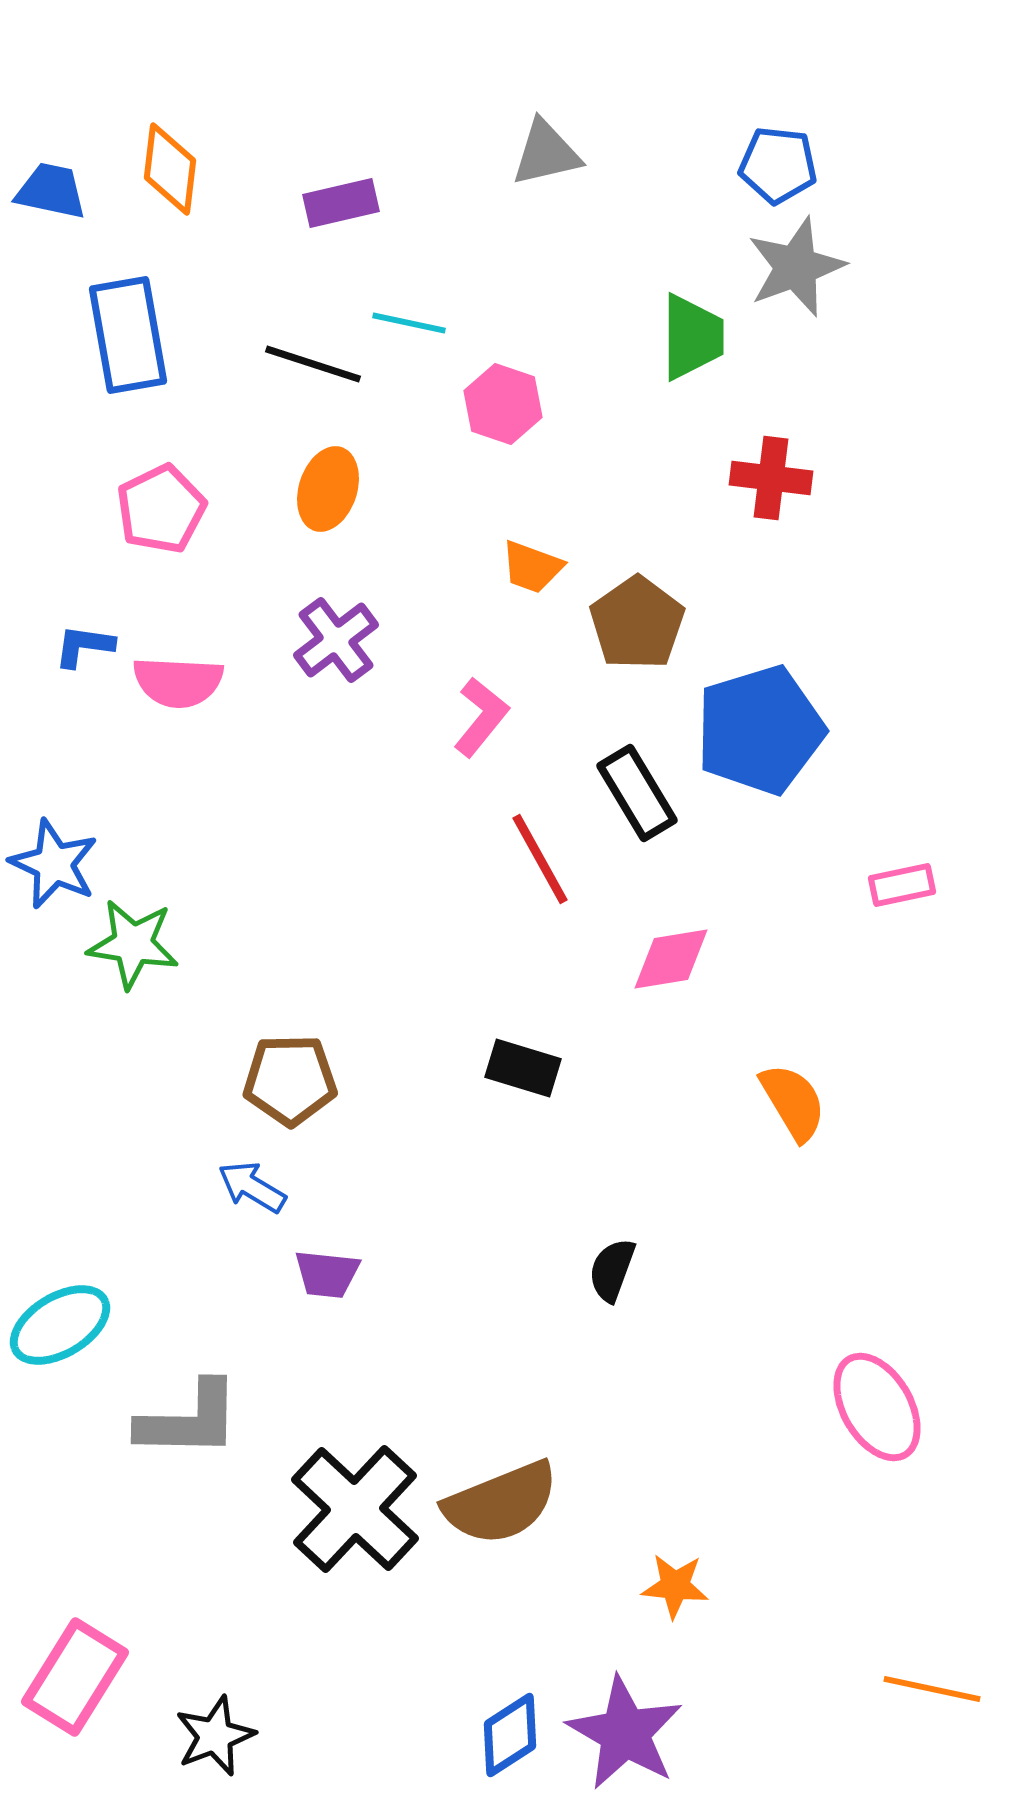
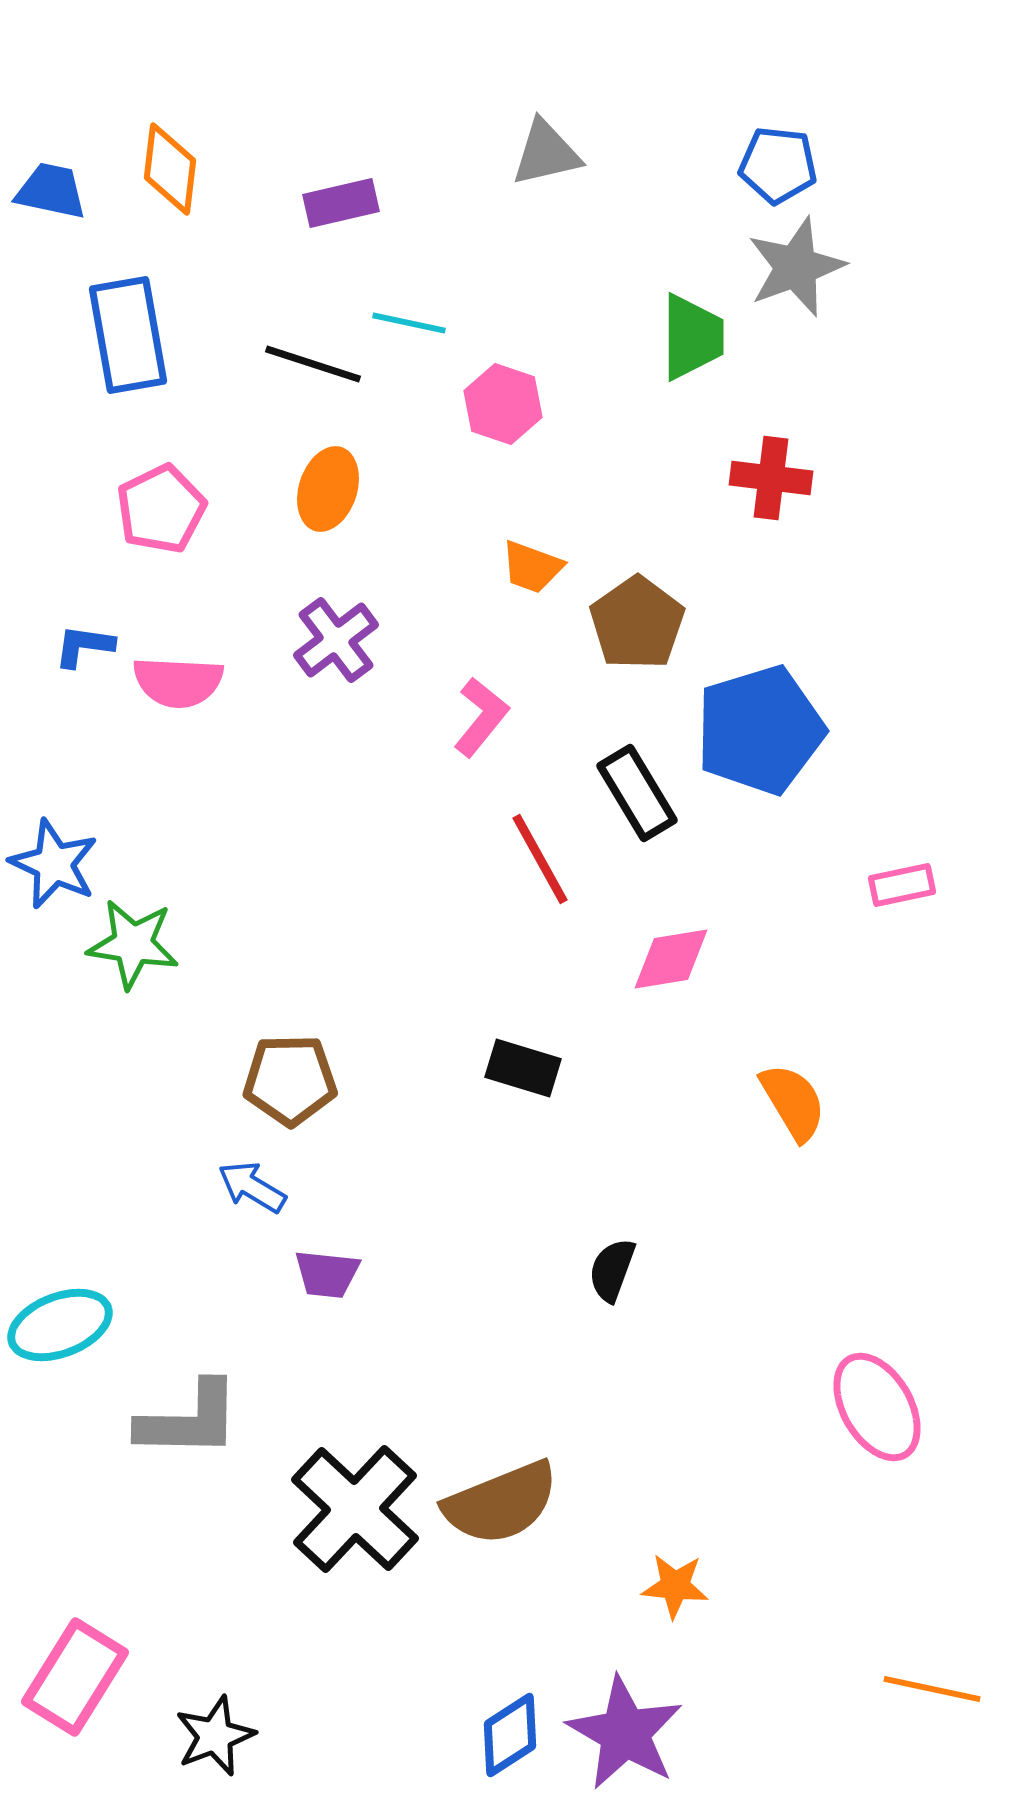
cyan ellipse at (60, 1325): rotated 10 degrees clockwise
